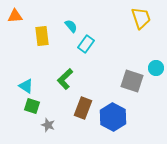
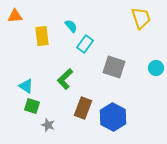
cyan rectangle: moved 1 px left
gray square: moved 18 px left, 14 px up
